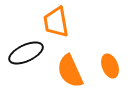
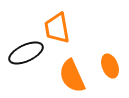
orange trapezoid: moved 1 px right, 6 px down
orange semicircle: moved 2 px right, 5 px down
